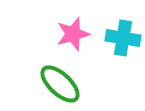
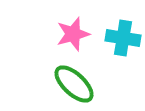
green ellipse: moved 14 px right
